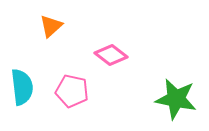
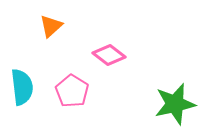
pink diamond: moved 2 px left
pink pentagon: rotated 20 degrees clockwise
green star: moved 1 px left, 5 px down; rotated 24 degrees counterclockwise
